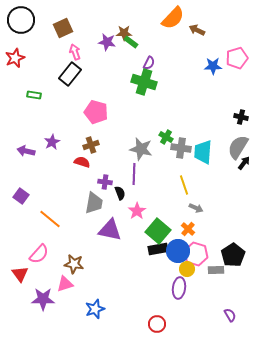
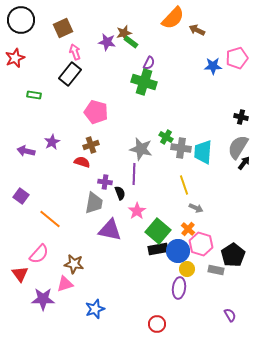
brown star at (124, 33): rotated 14 degrees counterclockwise
pink hexagon at (196, 254): moved 5 px right, 10 px up
gray rectangle at (216, 270): rotated 14 degrees clockwise
